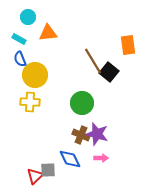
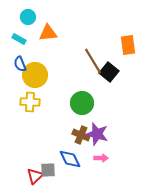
blue semicircle: moved 5 px down
